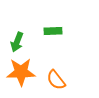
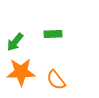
green rectangle: moved 3 px down
green arrow: moved 2 px left; rotated 18 degrees clockwise
